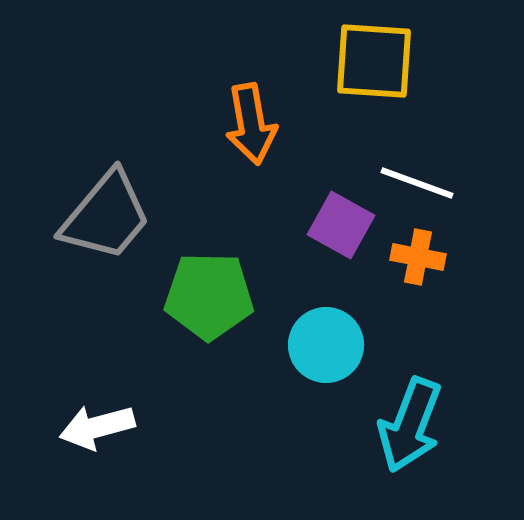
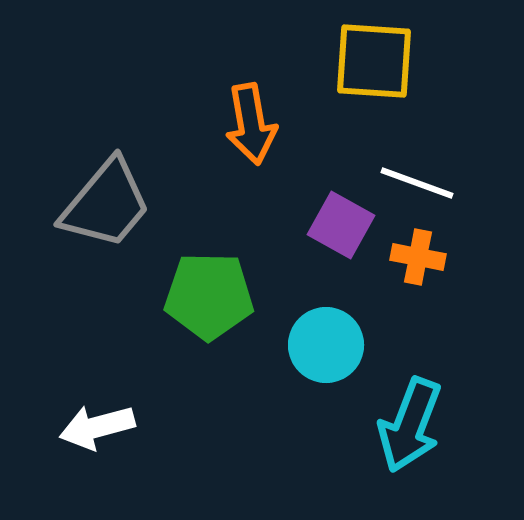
gray trapezoid: moved 12 px up
